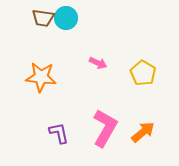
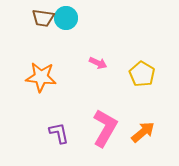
yellow pentagon: moved 1 px left, 1 px down
